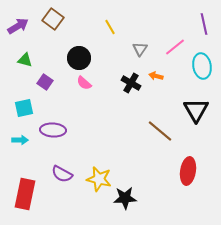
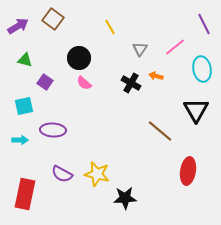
purple line: rotated 15 degrees counterclockwise
cyan ellipse: moved 3 px down
cyan square: moved 2 px up
yellow star: moved 2 px left, 5 px up
